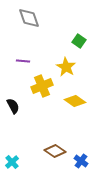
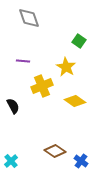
cyan cross: moved 1 px left, 1 px up
